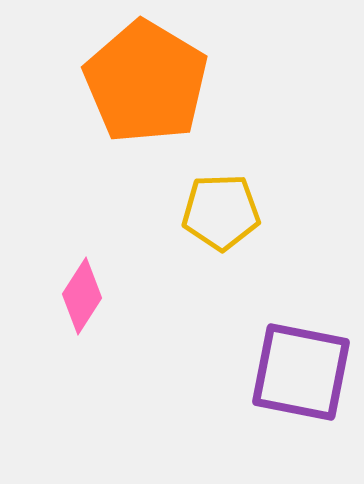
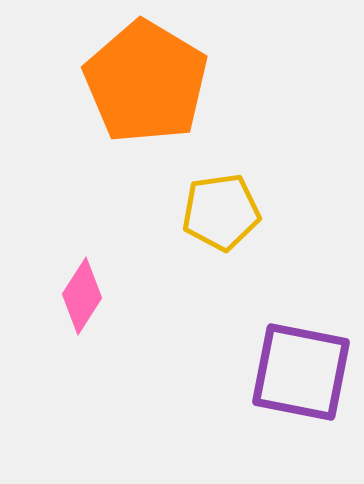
yellow pentagon: rotated 6 degrees counterclockwise
